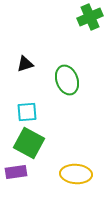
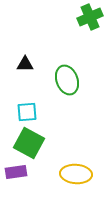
black triangle: rotated 18 degrees clockwise
